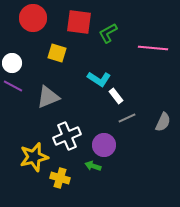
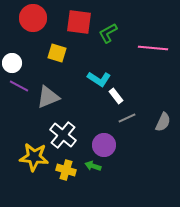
purple line: moved 6 px right
white cross: moved 4 px left, 1 px up; rotated 28 degrees counterclockwise
yellow star: rotated 20 degrees clockwise
yellow cross: moved 6 px right, 8 px up
